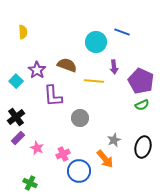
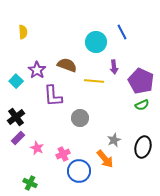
blue line: rotated 42 degrees clockwise
